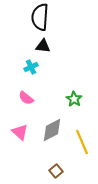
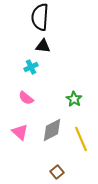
yellow line: moved 1 px left, 3 px up
brown square: moved 1 px right, 1 px down
